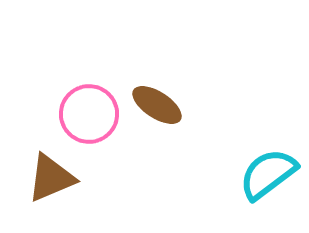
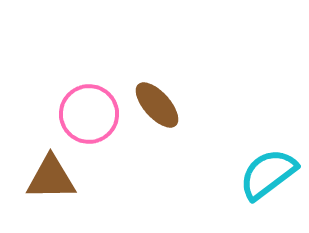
brown ellipse: rotated 15 degrees clockwise
brown triangle: rotated 22 degrees clockwise
